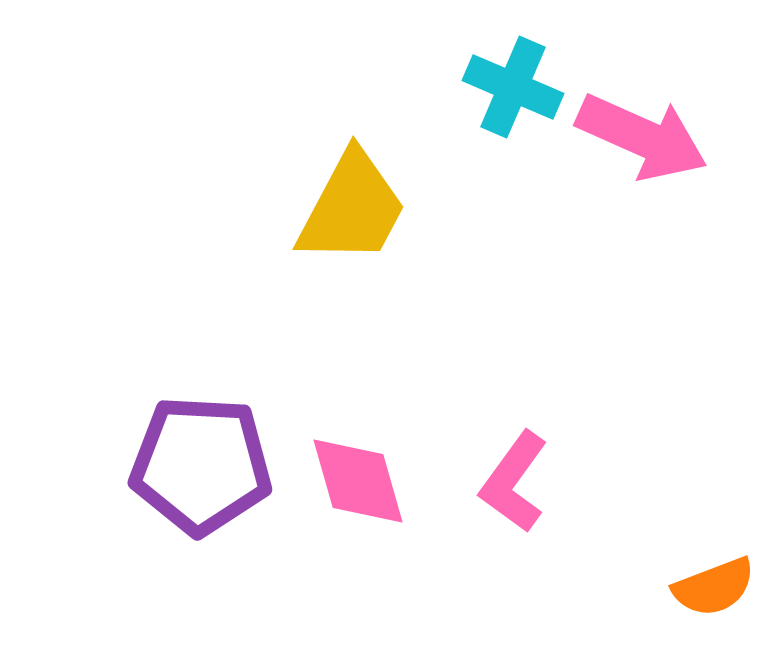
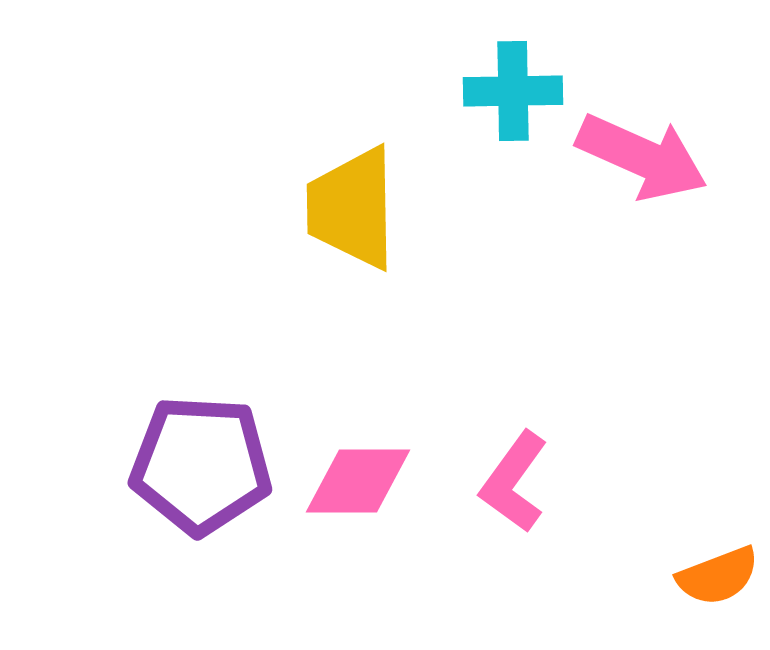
cyan cross: moved 4 px down; rotated 24 degrees counterclockwise
pink arrow: moved 20 px down
yellow trapezoid: rotated 151 degrees clockwise
pink diamond: rotated 74 degrees counterclockwise
orange semicircle: moved 4 px right, 11 px up
